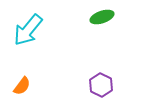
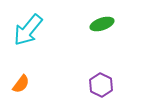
green ellipse: moved 7 px down
orange semicircle: moved 1 px left, 2 px up
